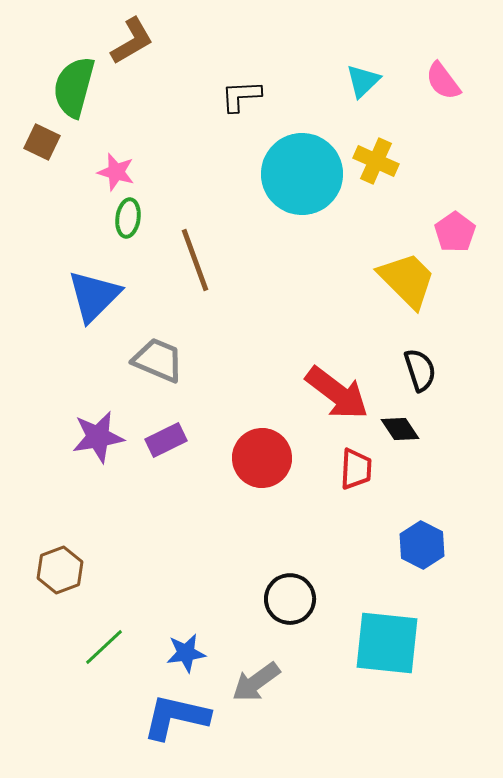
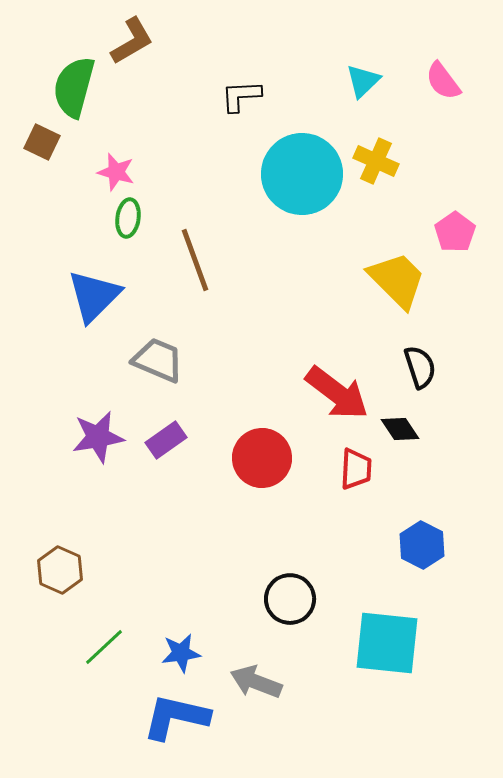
yellow trapezoid: moved 10 px left
black semicircle: moved 3 px up
purple rectangle: rotated 9 degrees counterclockwise
brown hexagon: rotated 15 degrees counterclockwise
blue star: moved 5 px left
gray arrow: rotated 57 degrees clockwise
